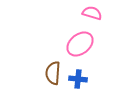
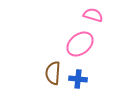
pink semicircle: moved 1 px right, 2 px down
